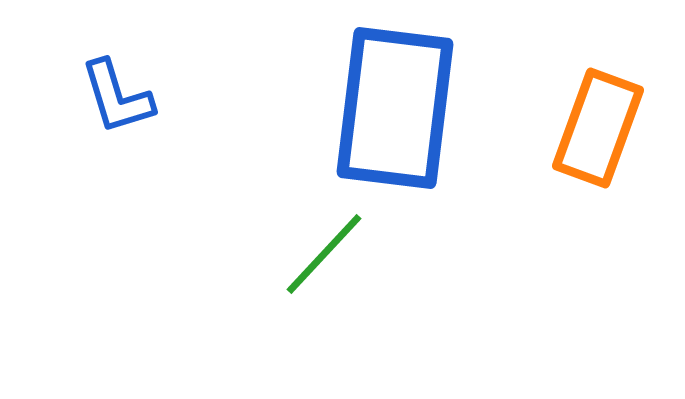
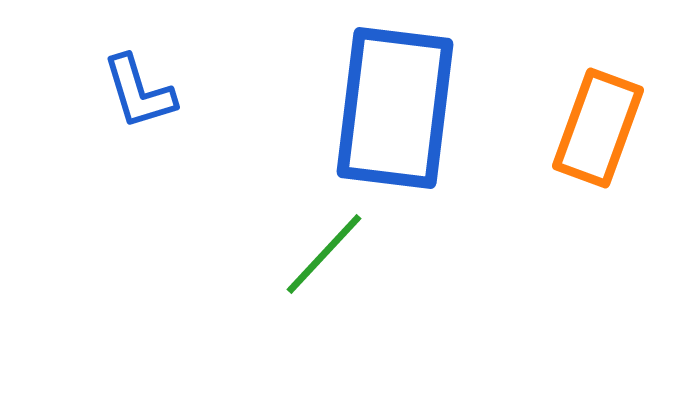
blue L-shape: moved 22 px right, 5 px up
